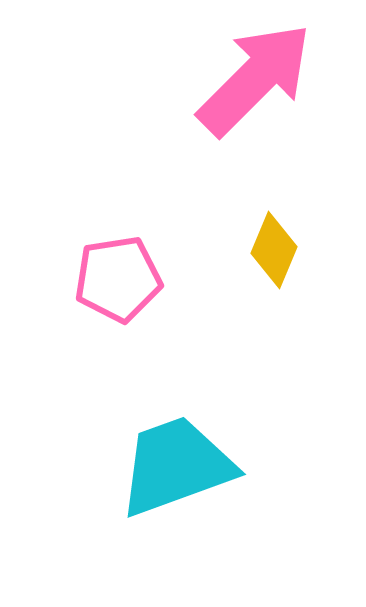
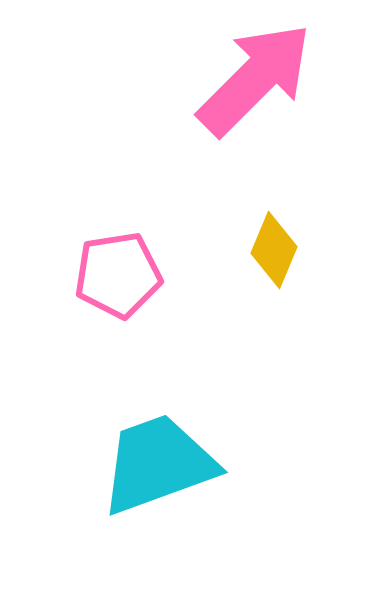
pink pentagon: moved 4 px up
cyan trapezoid: moved 18 px left, 2 px up
